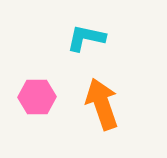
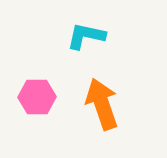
cyan L-shape: moved 2 px up
